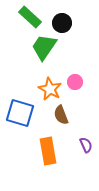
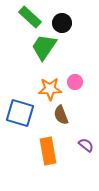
orange star: rotated 30 degrees counterclockwise
purple semicircle: rotated 28 degrees counterclockwise
